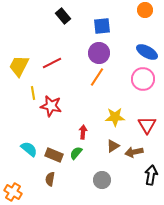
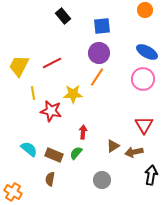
red star: moved 5 px down
yellow star: moved 42 px left, 23 px up
red triangle: moved 3 px left
